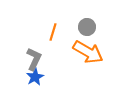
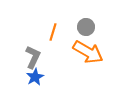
gray circle: moved 1 px left
gray L-shape: moved 1 px left, 2 px up
